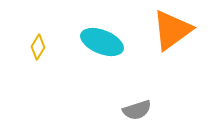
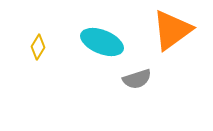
gray semicircle: moved 31 px up
